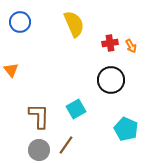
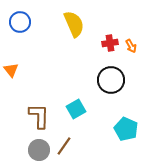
brown line: moved 2 px left, 1 px down
